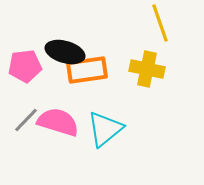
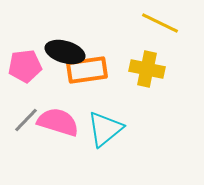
yellow line: rotated 45 degrees counterclockwise
